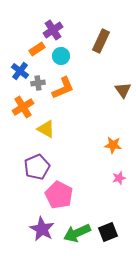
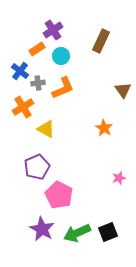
orange star: moved 9 px left, 17 px up; rotated 24 degrees clockwise
